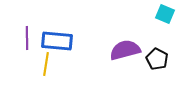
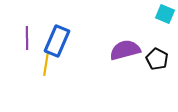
blue rectangle: rotated 72 degrees counterclockwise
